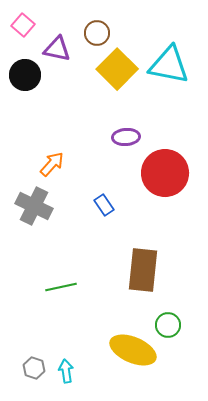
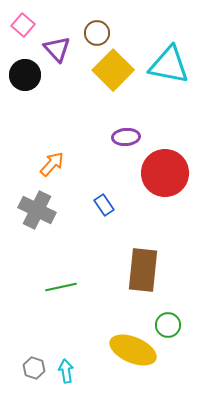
purple triangle: rotated 36 degrees clockwise
yellow square: moved 4 px left, 1 px down
gray cross: moved 3 px right, 4 px down
